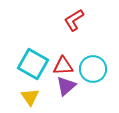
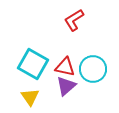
red triangle: moved 2 px right, 1 px down; rotated 15 degrees clockwise
